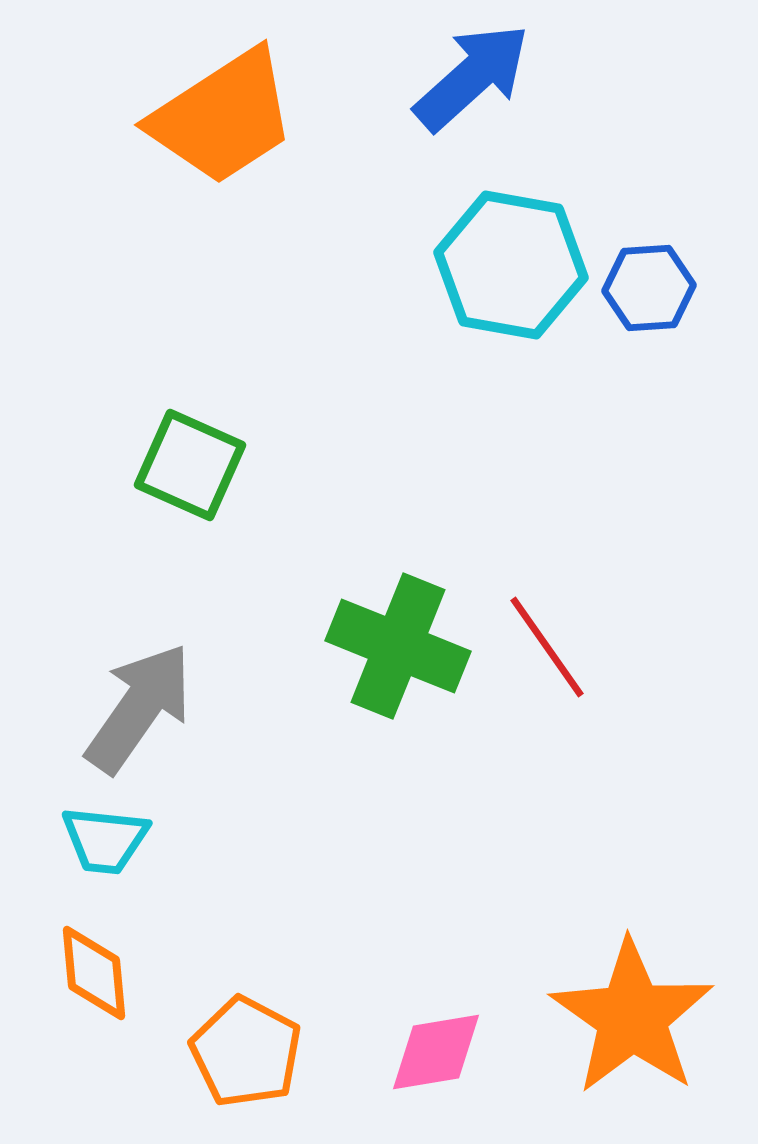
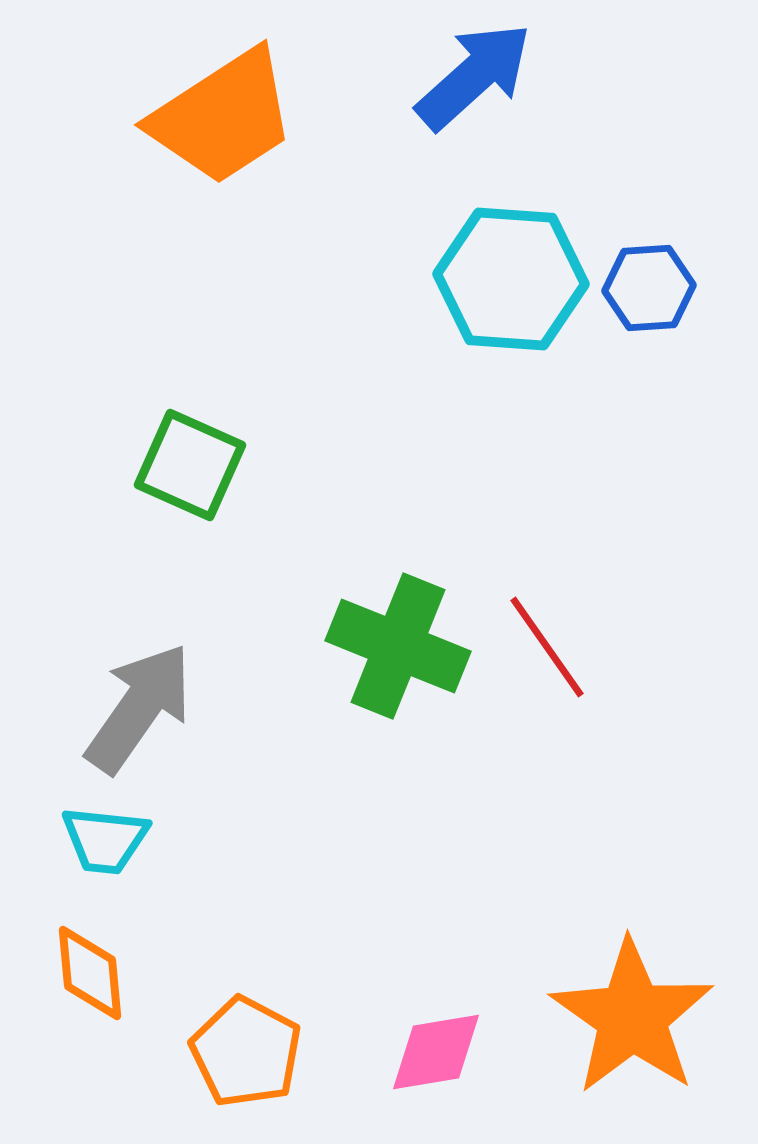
blue arrow: moved 2 px right, 1 px up
cyan hexagon: moved 14 px down; rotated 6 degrees counterclockwise
orange diamond: moved 4 px left
